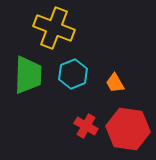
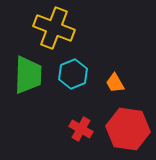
red cross: moved 5 px left, 3 px down
